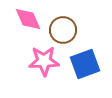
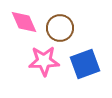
pink diamond: moved 4 px left, 3 px down
brown circle: moved 3 px left, 2 px up
